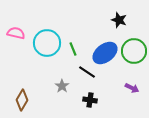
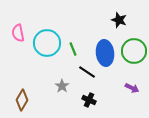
pink semicircle: moved 2 px right; rotated 114 degrees counterclockwise
blue ellipse: rotated 60 degrees counterclockwise
black cross: moved 1 px left; rotated 16 degrees clockwise
